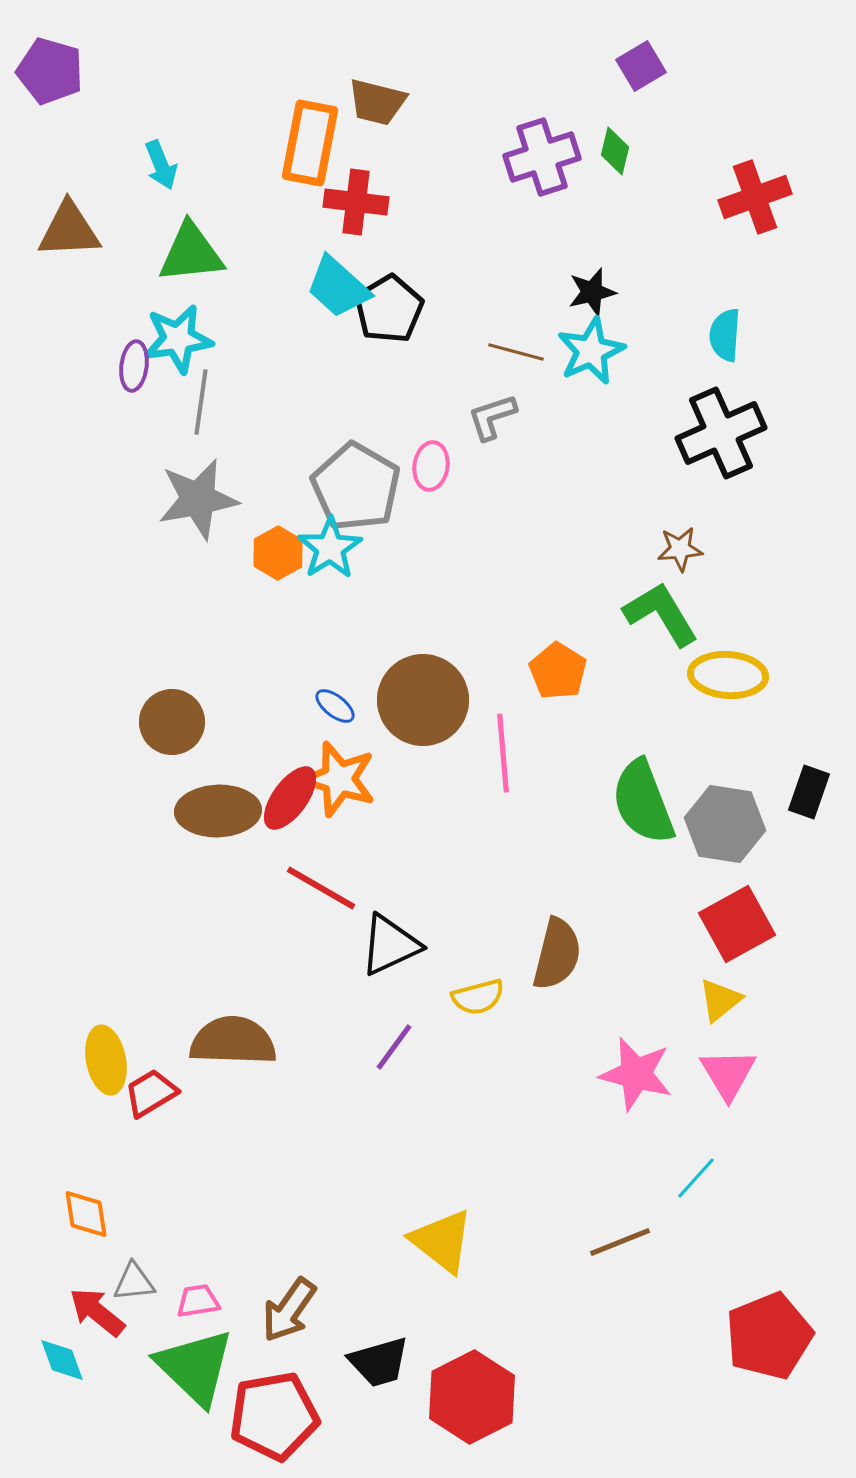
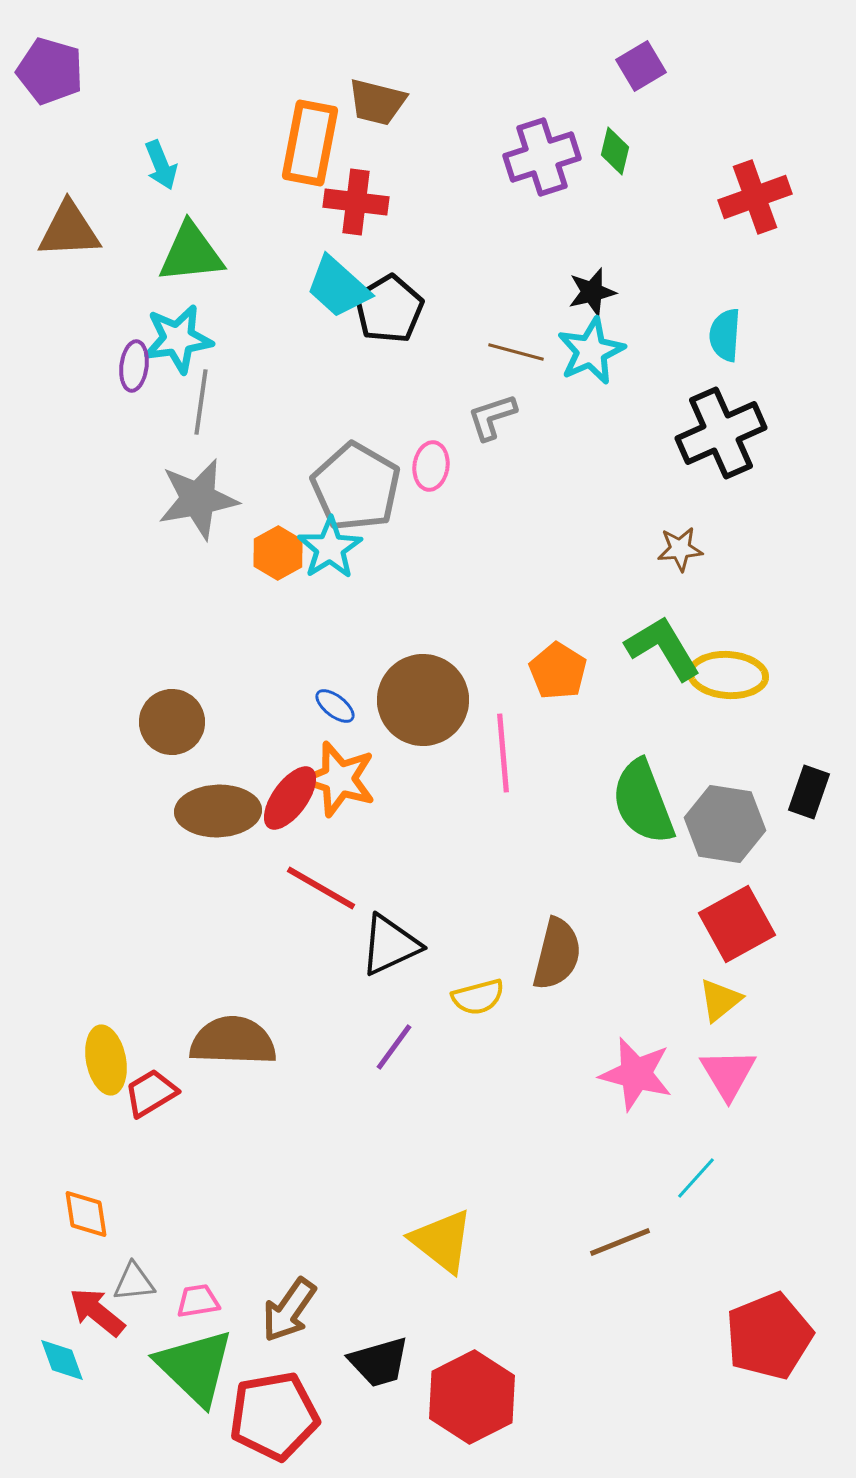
green L-shape at (661, 614): moved 2 px right, 34 px down
